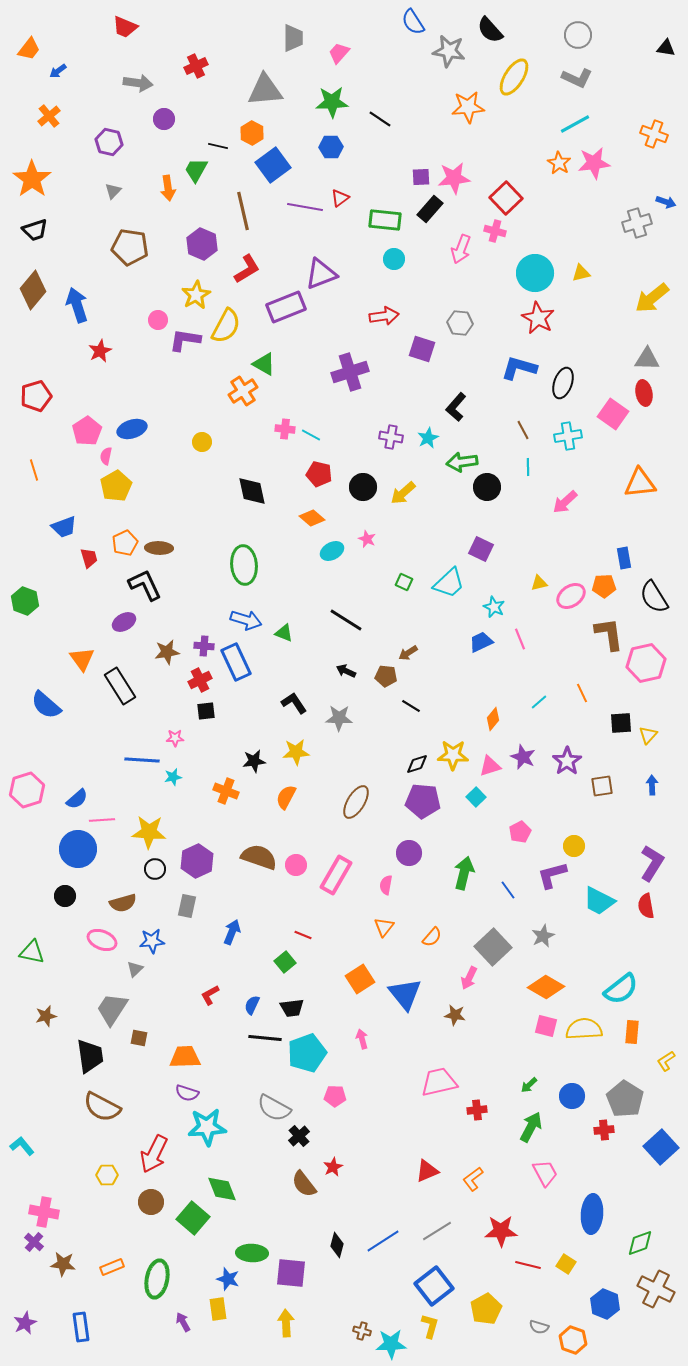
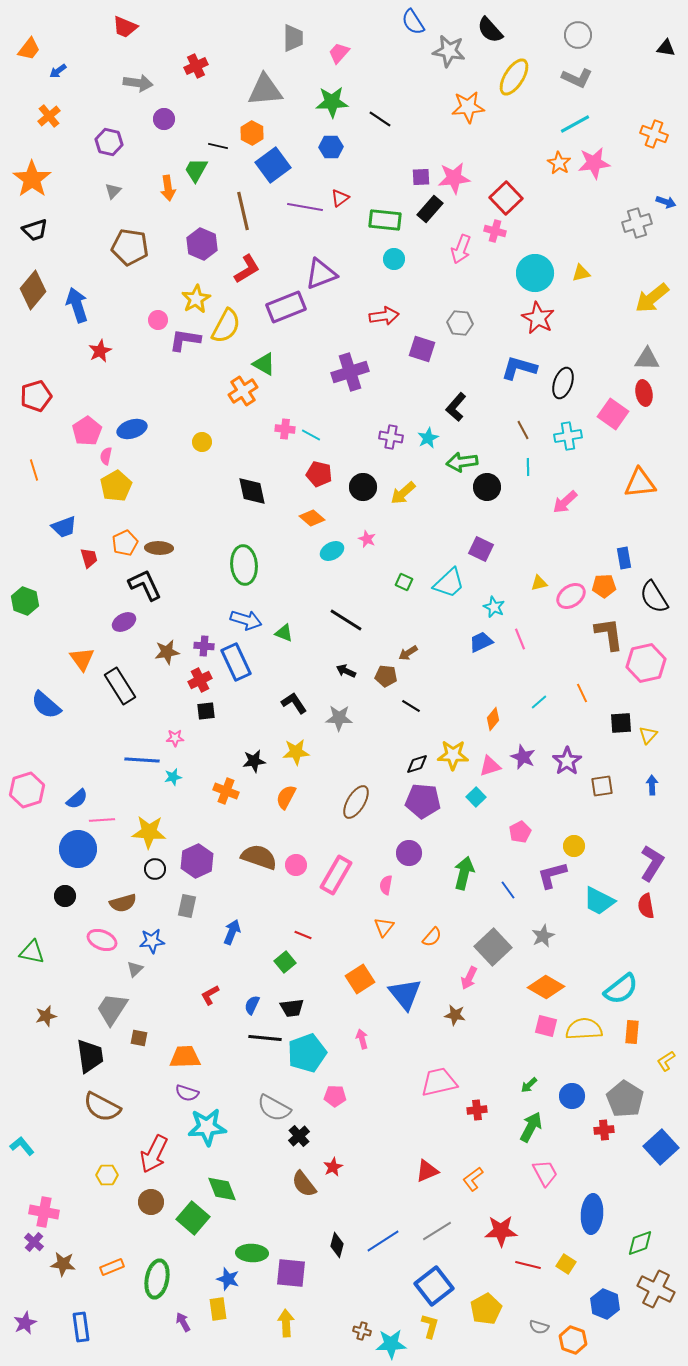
yellow star at (196, 295): moved 4 px down
